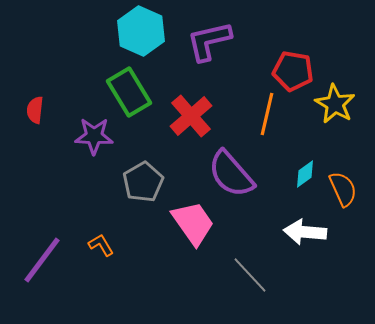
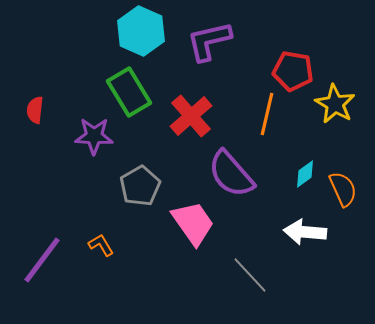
gray pentagon: moved 3 px left, 4 px down
